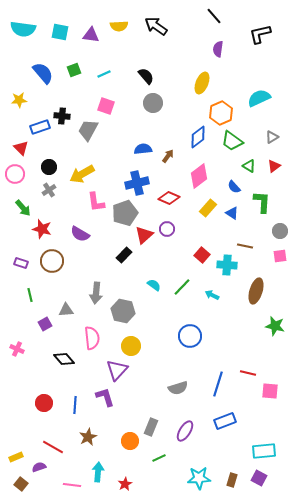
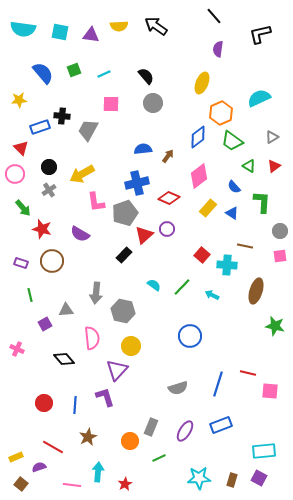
pink square at (106, 106): moved 5 px right, 2 px up; rotated 18 degrees counterclockwise
blue rectangle at (225, 421): moved 4 px left, 4 px down
